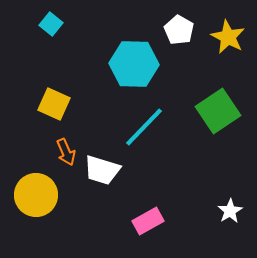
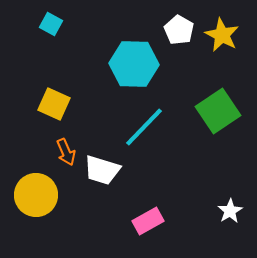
cyan square: rotated 10 degrees counterclockwise
yellow star: moved 6 px left, 2 px up
